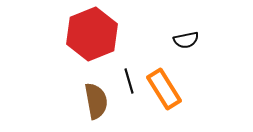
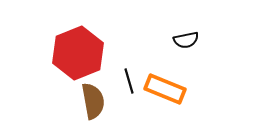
red hexagon: moved 14 px left, 19 px down
orange rectangle: moved 1 px right; rotated 36 degrees counterclockwise
brown semicircle: moved 3 px left
